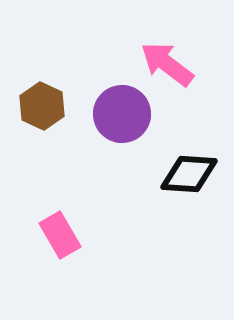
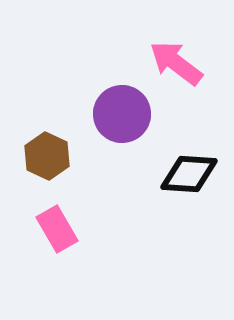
pink arrow: moved 9 px right, 1 px up
brown hexagon: moved 5 px right, 50 px down
pink rectangle: moved 3 px left, 6 px up
